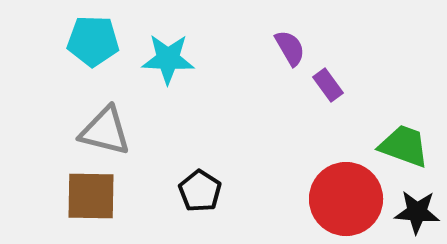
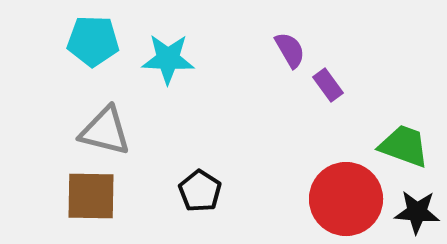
purple semicircle: moved 2 px down
